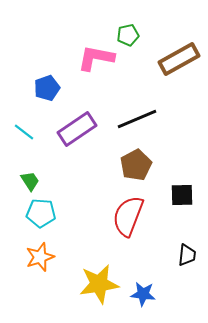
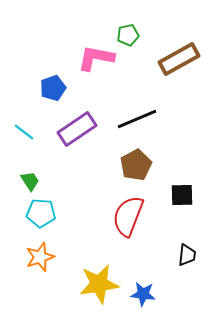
blue pentagon: moved 6 px right
